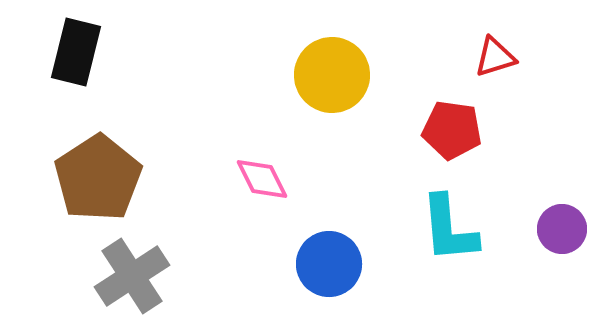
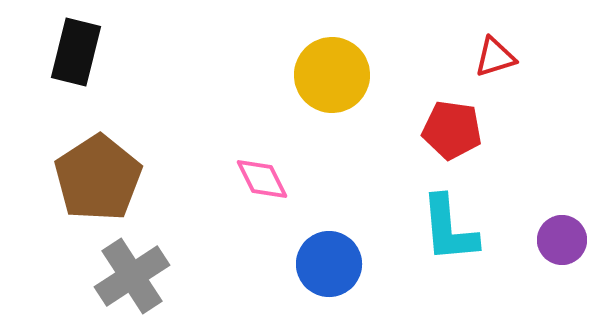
purple circle: moved 11 px down
